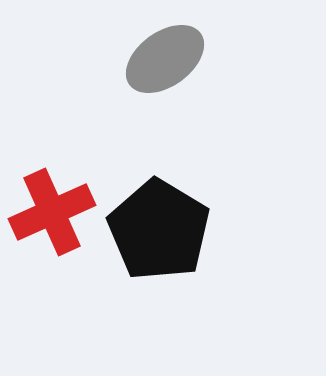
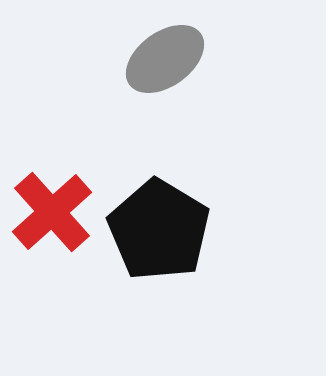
red cross: rotated 18 degrees counterclockwise
